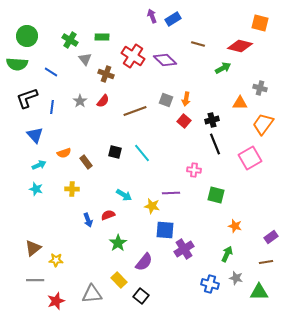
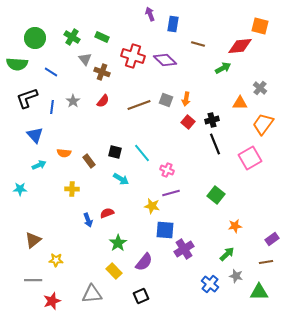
purple arrow at (152, 16): moved 2 px left, 2 px up
blue rectangle at (173, 19): moved 5 px down; rotated 49 degrees counterclockwise
orange square at (260, 23): moved 3 px down
green circle at (27, 36): moved 8 px right, 2 px down
green rectangle at (102, 37): rotated 24 degrees clockwise
green cross at (70, 40): moved 2 px right, 3 px up
red diamond at (240, 46): rotated 20 degrees counterclockwise
red cross at (133, 56): rotated 15 degrees counterclockwise
brown cross at (106, 74): moved 4 px left, 2 px up
gray cross at (260, 88): rotated 24 degrees clockwise
gray star at (80, 101): moved 7 px left
brown line at (135, 111): moved 4 px right, 6 px up
red square at (184, 121): moved 4 px right, 1 px down
orange semicircle at (64, 153): rotated 24 degrees clockwise
brown rectangle at (86, 162): moved 3 px right, 1 px up
pink cross at (194, 170): moved 27 px left; rotated 16 degrees clockwise
cyan star at (36, 189): moved 16 px left; rotated 16 degrees counterclockwise
purple line at (171, 193): rotated 12 degrees counterclockwise
cyan arrow at (124, 195): moved 3 px left, 16 px up
green square at (216, 195): rotated 24 degrees clockwise
red semicircle at (108, 215): moved 1 px left, 2 px up
orange star at (235, 226): rotated 24 degrees counterclockwise
purple rectangle at (271, 237): moved 1 px right, 2 px down
brown triangle at (33, 248): moved 8 px up
green arrow at (227, 254): rotated 21 degrees clockwise
gray star at (236, 278): moved 2 px up
gray line at (35, 280): moved 2 px left
yellow rectangle at (119, 280): moved 5 px left, 9 px up
blue cross at (210, 284): rotated 24 degrees clockwise
black square at (141, 296): rotated 28 degrees clockwise
red star at (56, 301): moved 4 px left
